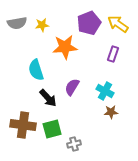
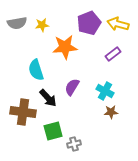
yellow arrow: rotated 20 degrees counterclockwise
purple rectangle: rotated 35 degrees clockwise
brown cross: moved 13 px up
green square: moved 1 px right, 2 px down
